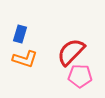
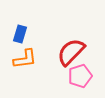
orange L-shape: rotated 25 degrees counterclockwise
pink pentagon: rotated 20 degrees counterclockwise
